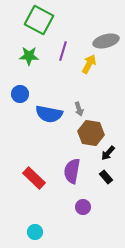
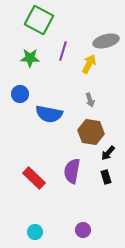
green star: moved 1 px right, 2 px down
gray arrow: moved 11 px right, 9 px up
brown hexagon: moved 1 px up
black rectangle: rotated 24 degrees clockwise
purple circle: moved 23 px down
